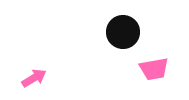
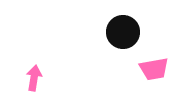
pink arrow: rotated 50 degrees counterclockwise
